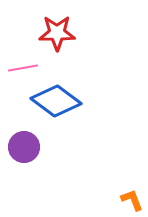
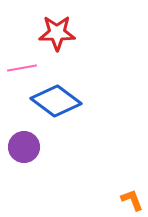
pink line: moved 1 px left
